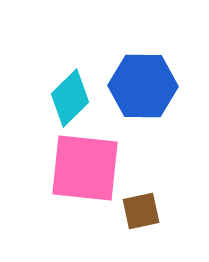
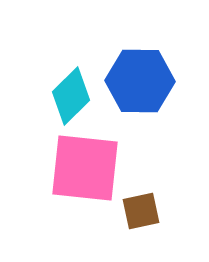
blue hexagon: moved 3 px left, 5 px up
cyan diamond: moved 1 px right, 2 px up
